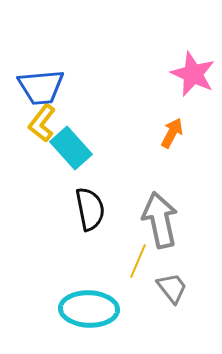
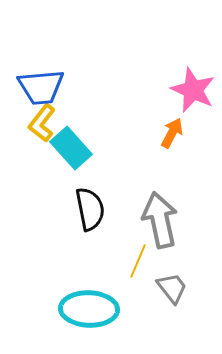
pink star: moved 16 px down
